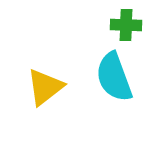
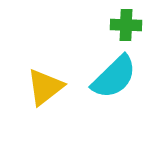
cyan semicircle: rotated 114 degrees counterclockwise
